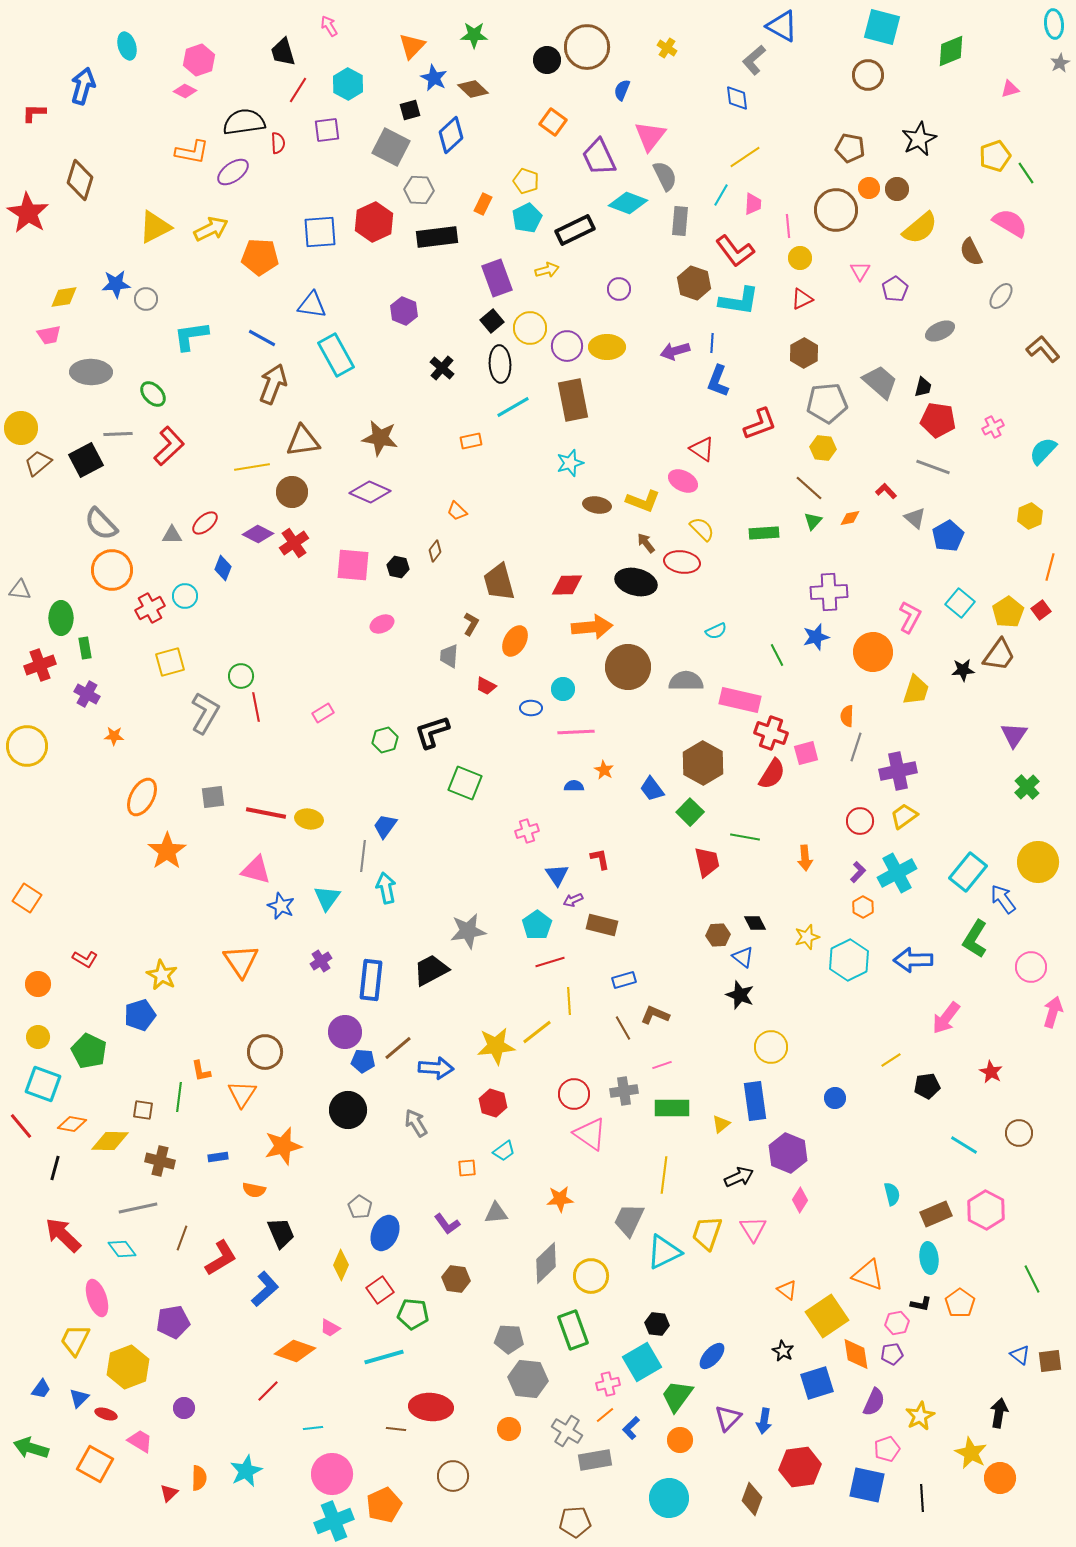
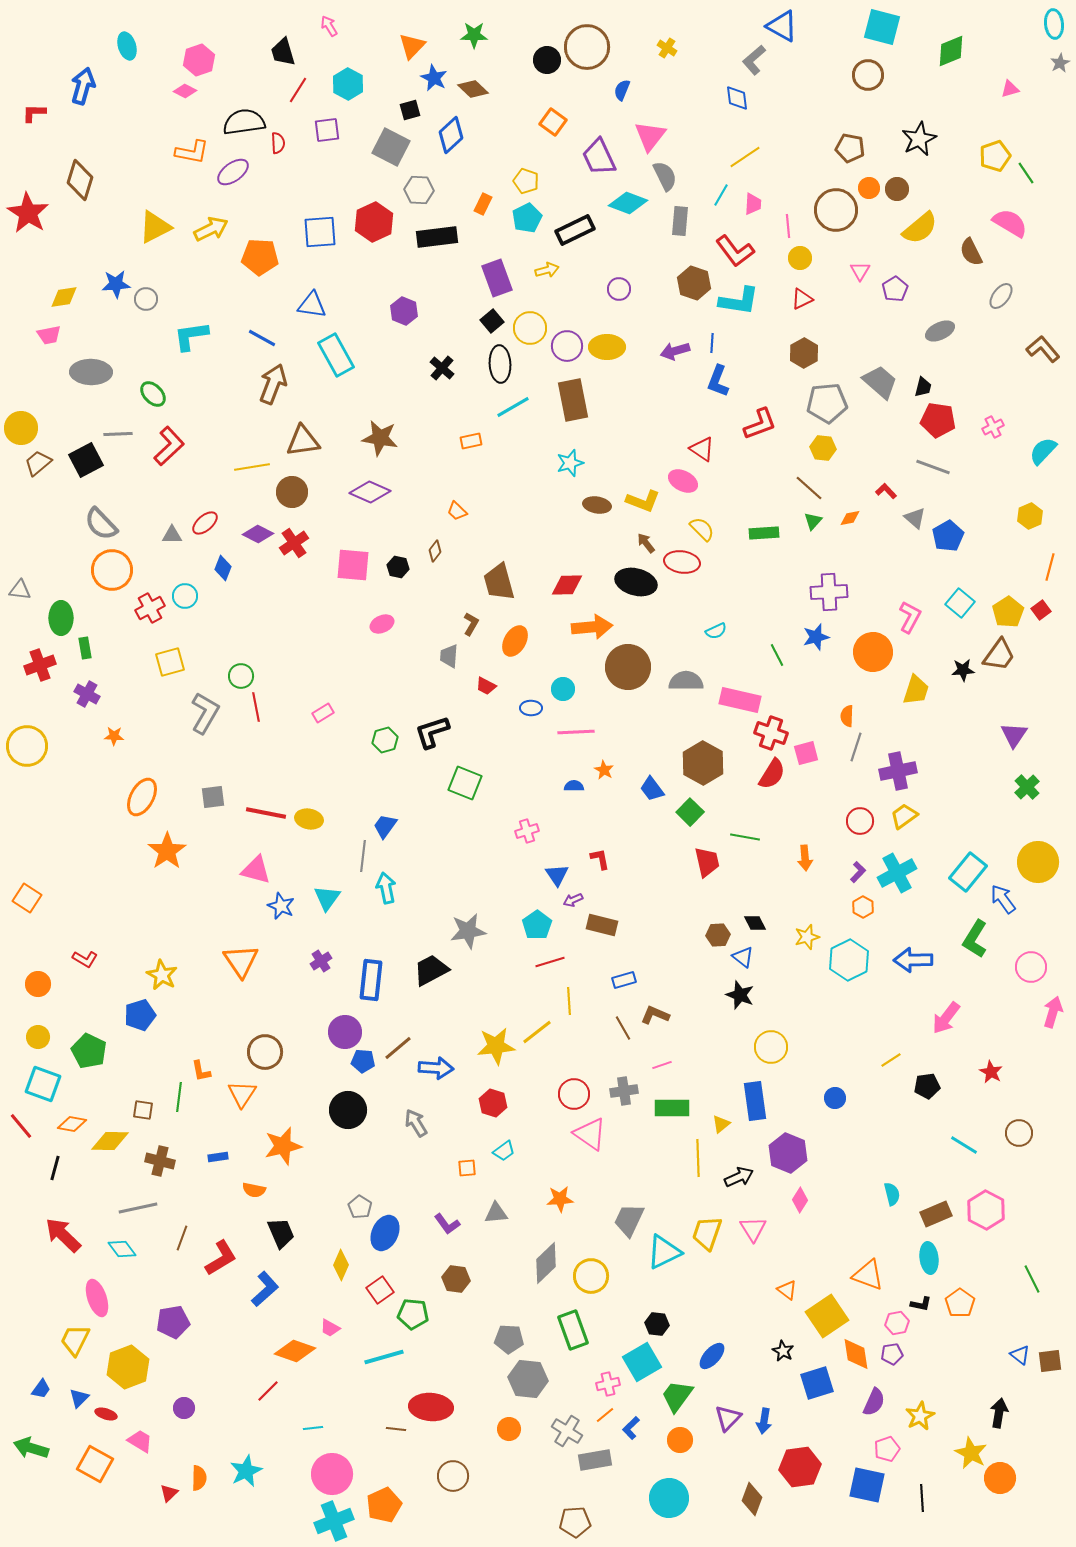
yellow line at (664, 1175): moved 34 px right, 17 px up; rotated 9 degrees counterclockwise
